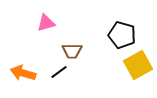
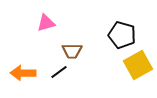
orange arrow: rotated 15 degrees counterclockwise
